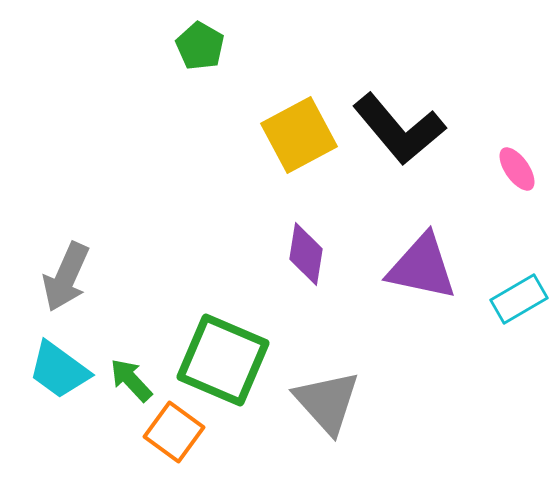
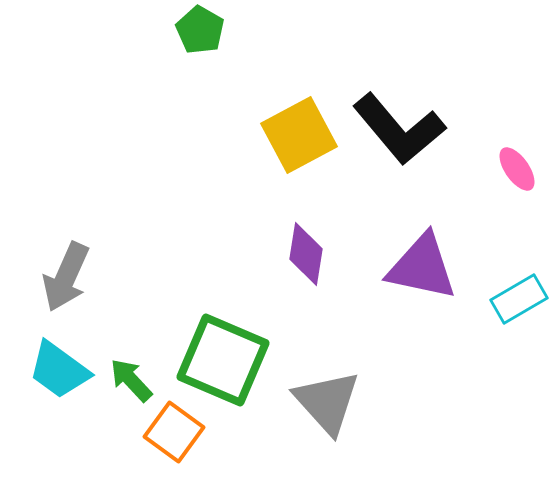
green pentagon: moved 16 px up
